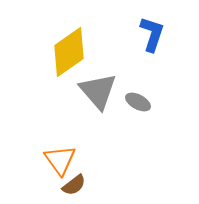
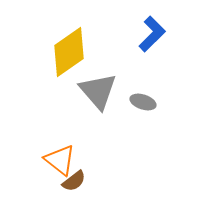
blue L-shape: rotated 27 degrees clockwise
gray ellipse: moved 5 px right; rotated 10 degrees counterclockwise
orange triangle: rotated 16 degrees counterclockwise
brown semicircle: moved 4 px up
